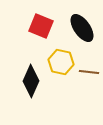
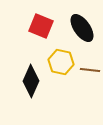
brown line: moved 1 px right, 2 px up
